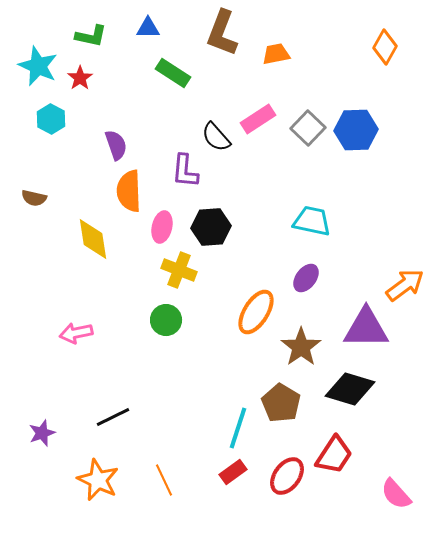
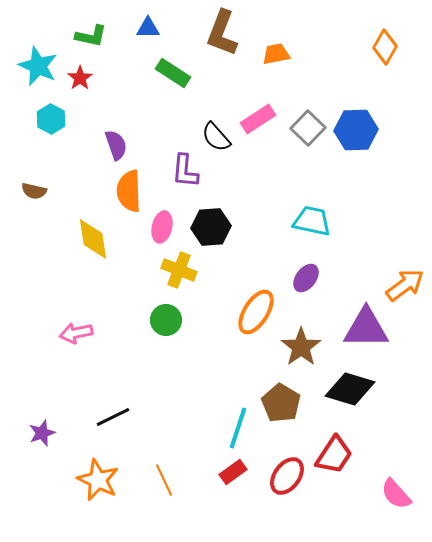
brown semicircle: moved 7 px up
